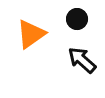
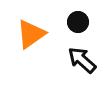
black circle: moved 1 px right, 3 px down
